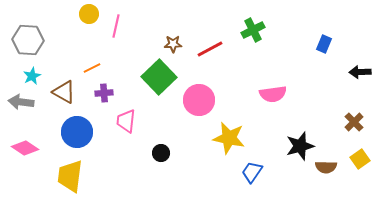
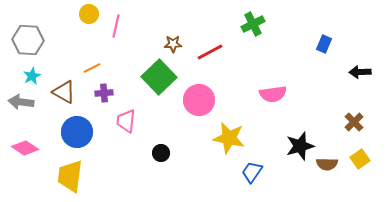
green cross: moved 6 px up
red line: moved 3 px down
brown semicircle: moved 1 px right, 3 px up
